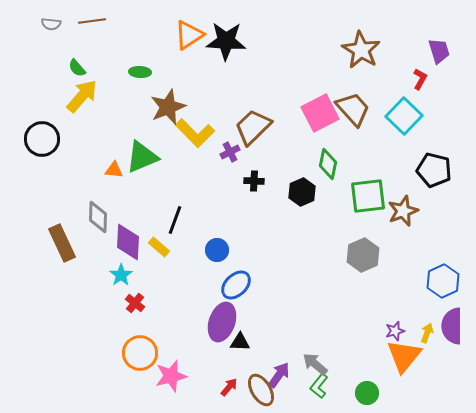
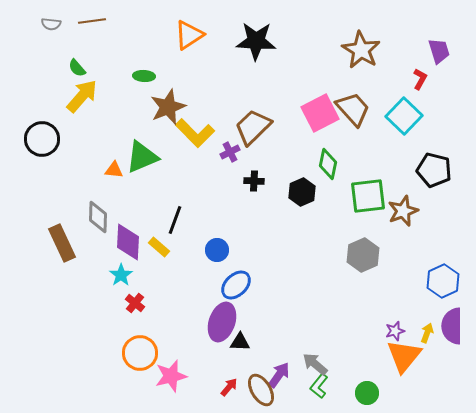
black star at (226, 41): moved 30 px right
green ellipse at (140, 72): moved 4 px right, 4 px down
